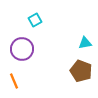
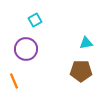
cyan triangle: moved 1 px right
purple circle: moved 4 px right
brown pentagon: rotated 20 degrees counterclockwise
